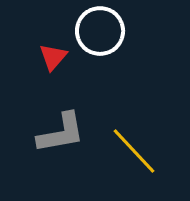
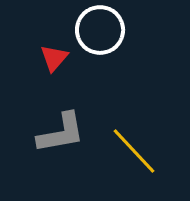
white circle: moved 1 px up
red triangle: moved 1 px right, 1 px down
